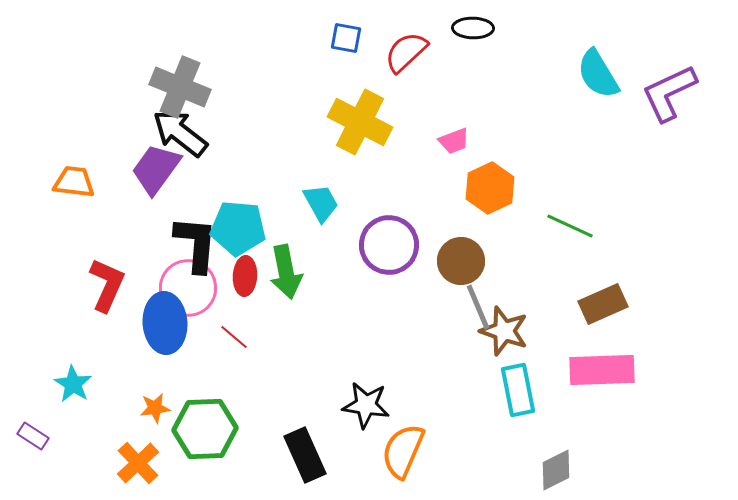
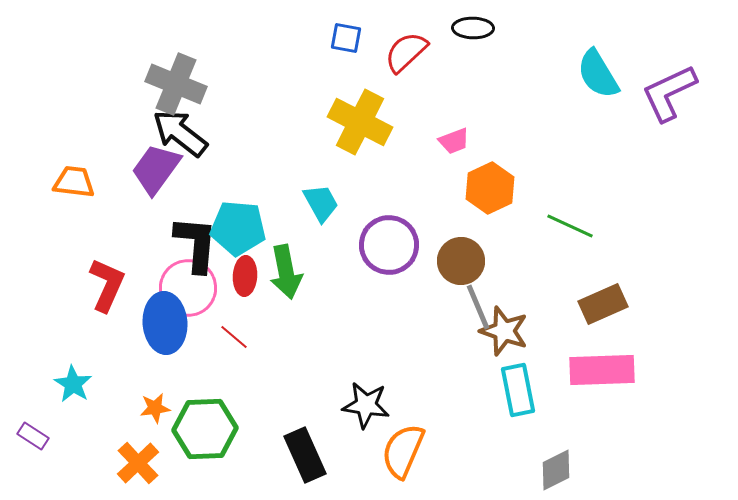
gray cross: moved 4 px left, 3 px up
